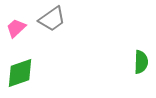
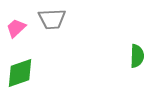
gray trapezoid: rotated 32 degrees clockwise
green semicircle: moved 4 px left, 6 px up
